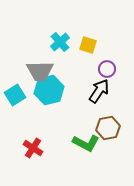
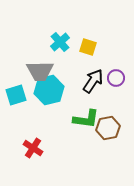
yellow square: moved 2 px down
purple circle: moved 9 px right, 9 px down
black arrow: moved 6 px left, 10 px up
cyan square: moved 1 px right; rotated 15 degrees clockwise
green L-shape: moved 24 px up; rotated 20 degrees counterclockwise
